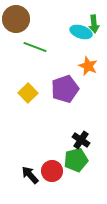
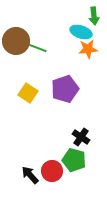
brown circle: moved 22 px down
green arrow: moved 8 px up
orange star: moved 17 px up; rotated 30 degrees counterclockwise
yellow square: rotated 12 degrees counterclockwise
black cross: moved 3 px up
green pentagon: moved 2 px left; rotated 30 degrees clockwise
